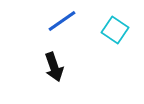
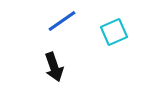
cyan square: moved 1 px left, 2 px down; rotated 32 degrees clockwise
